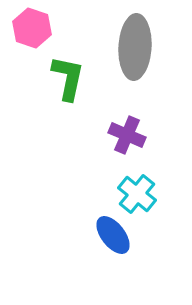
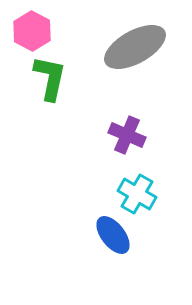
pink hexagon: moved 3 px down; rotated 9 degrees clockwise
gray ellipse: rotated 58 degrees clockwise
green L-shape: moved 18 px left
cyan cross: rotated 9 degrees counterclockwise
